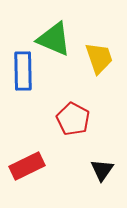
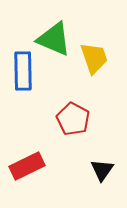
yellow trapezoid: moved 5 px left
